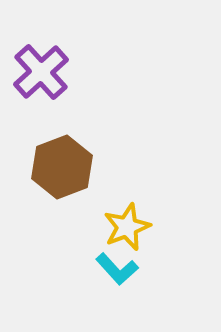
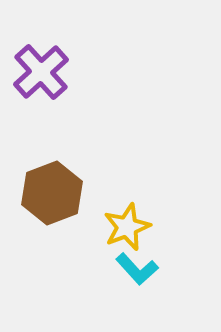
brown hexagon: moved 10 px left, 26 px down
cyan L-shape: moved 20 px right
